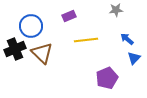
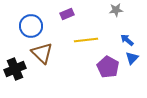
purple rectangle: moved 2 px left, 2 px up
blue arrow: moved 1 px down
black cross: moved 20 px down
blue triangle: moved 2 px left
purple pentagon: moved 1 px right, 11 px up; rotated 20 degrees counterclockwise
